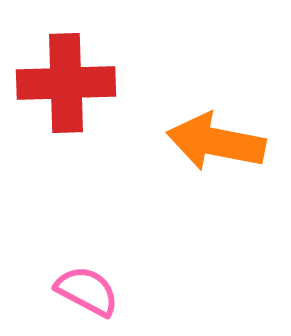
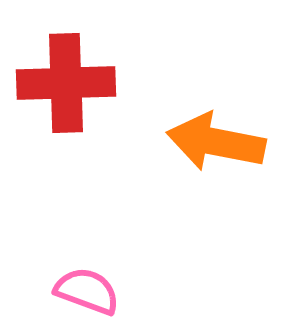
pink semicircle: rotated 8 degrees counterclockwise
